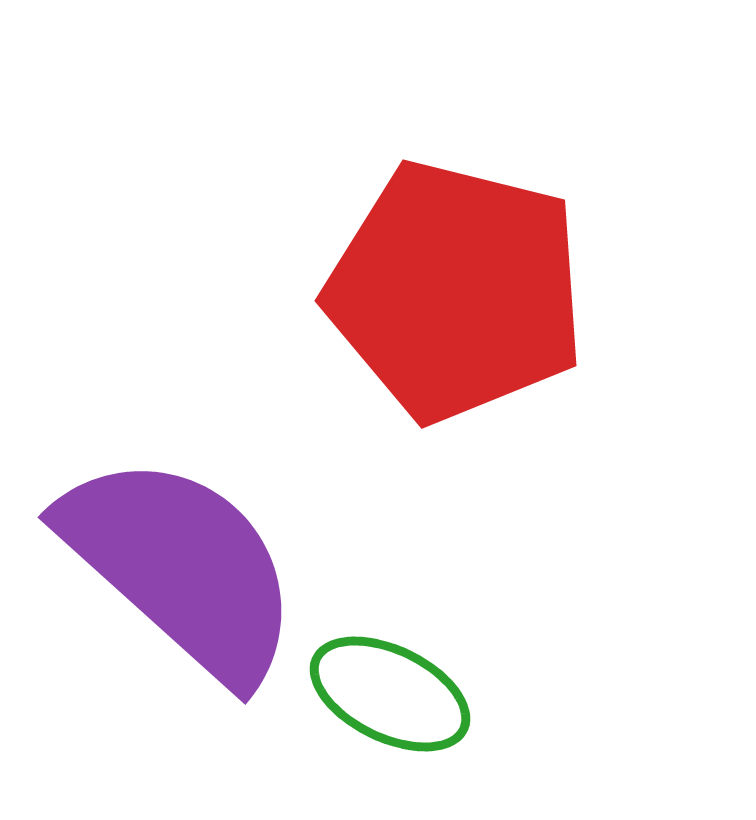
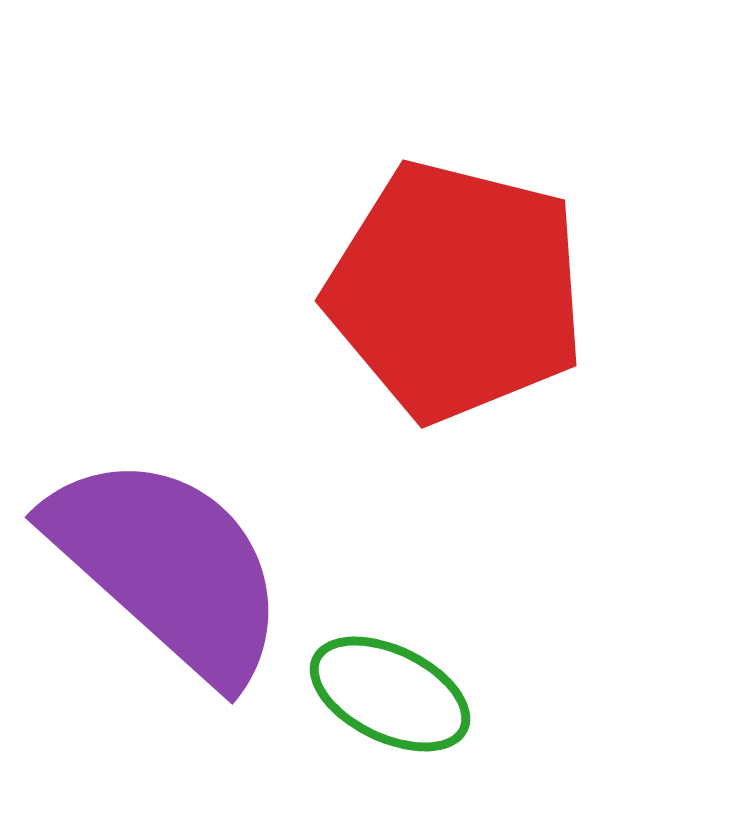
purple semicircle: moved 13 px left
